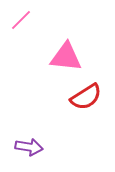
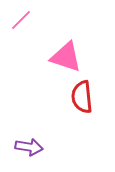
pink triangle: rotated 12 degrees clockwise
red semicircle: moved 4 px left; rotated 116 degrees clockwise
